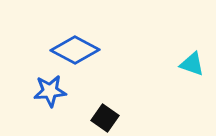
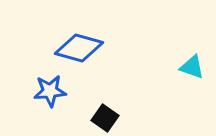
blue diamond: moved 4 px right, 2 px up; rotated 12 degrees counterclockwise
cyan triangle: moved 3 px down
